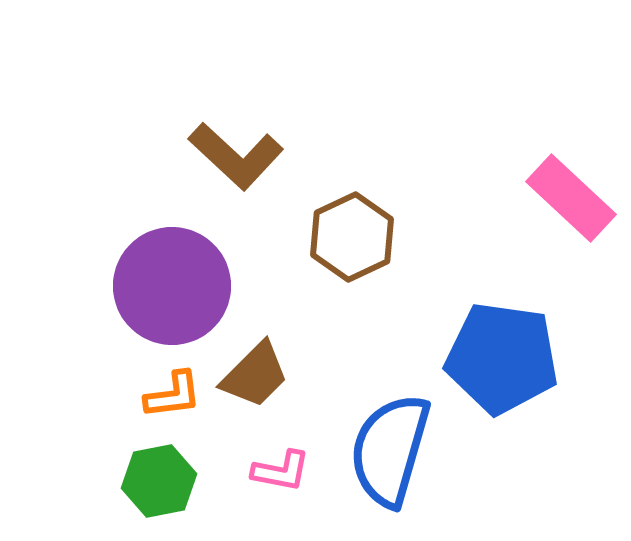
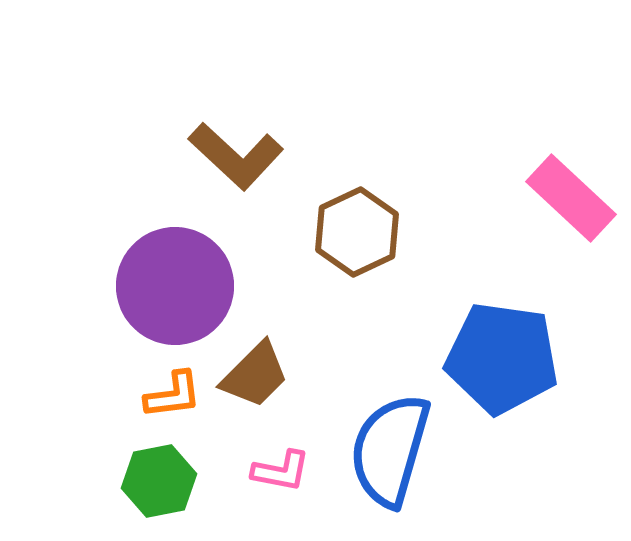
brown hexagon: moved 5 px right, 5 px up
purple circle: moved 3 px right
